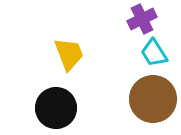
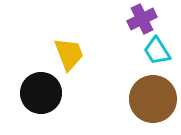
cyan trapezoid: moved 3 px right, 2 px up
black circle: moved 15 px left, 15 px up
